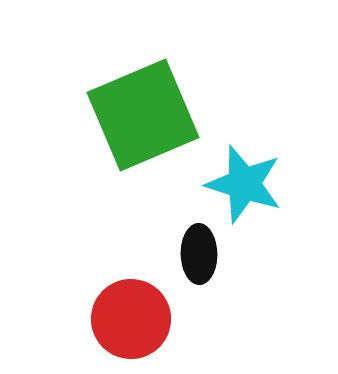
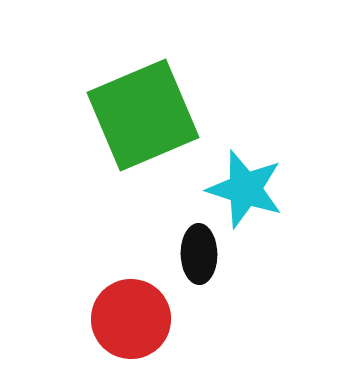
cyan star: moved 1 px right, 5 px down
